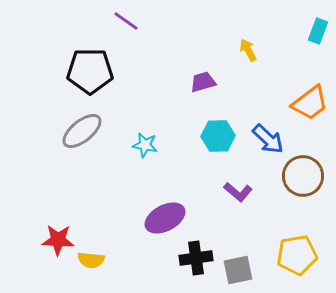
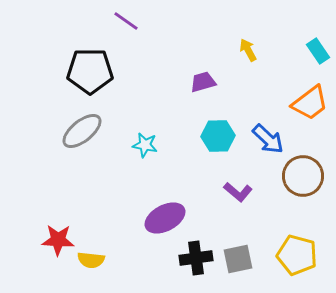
cyan rectangle: moved 20 px down; rotated 55 degrees counterclockwise
yellow pentagon: rotated 24 degrees clockwise
gray square: moved 11 px up
